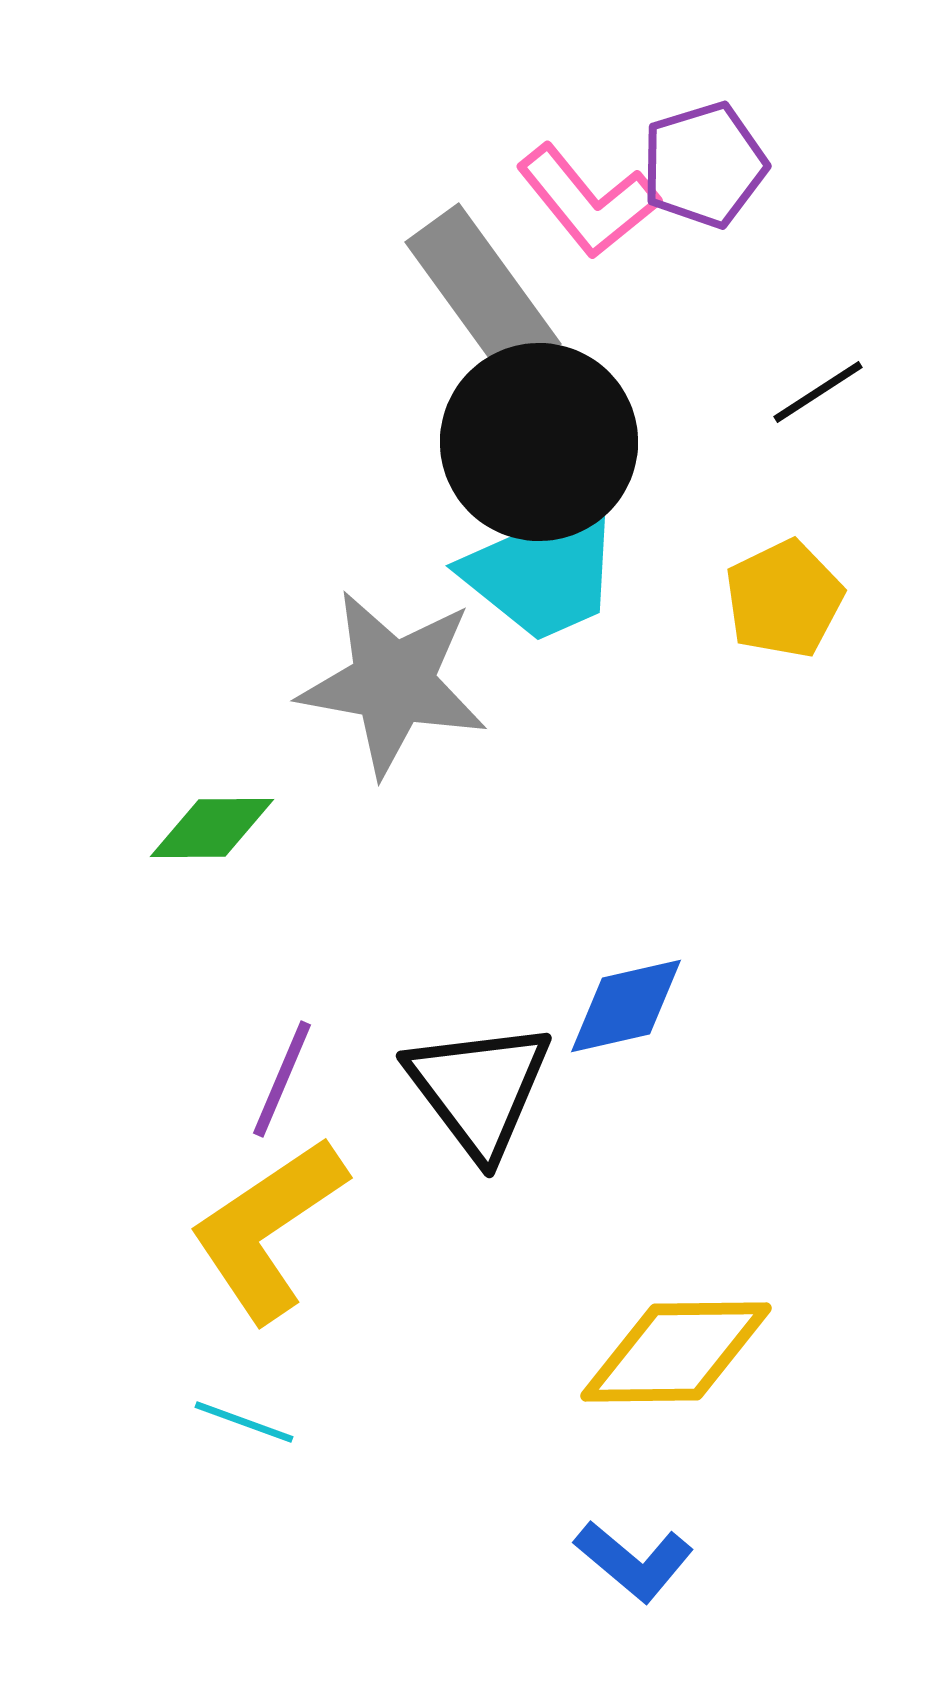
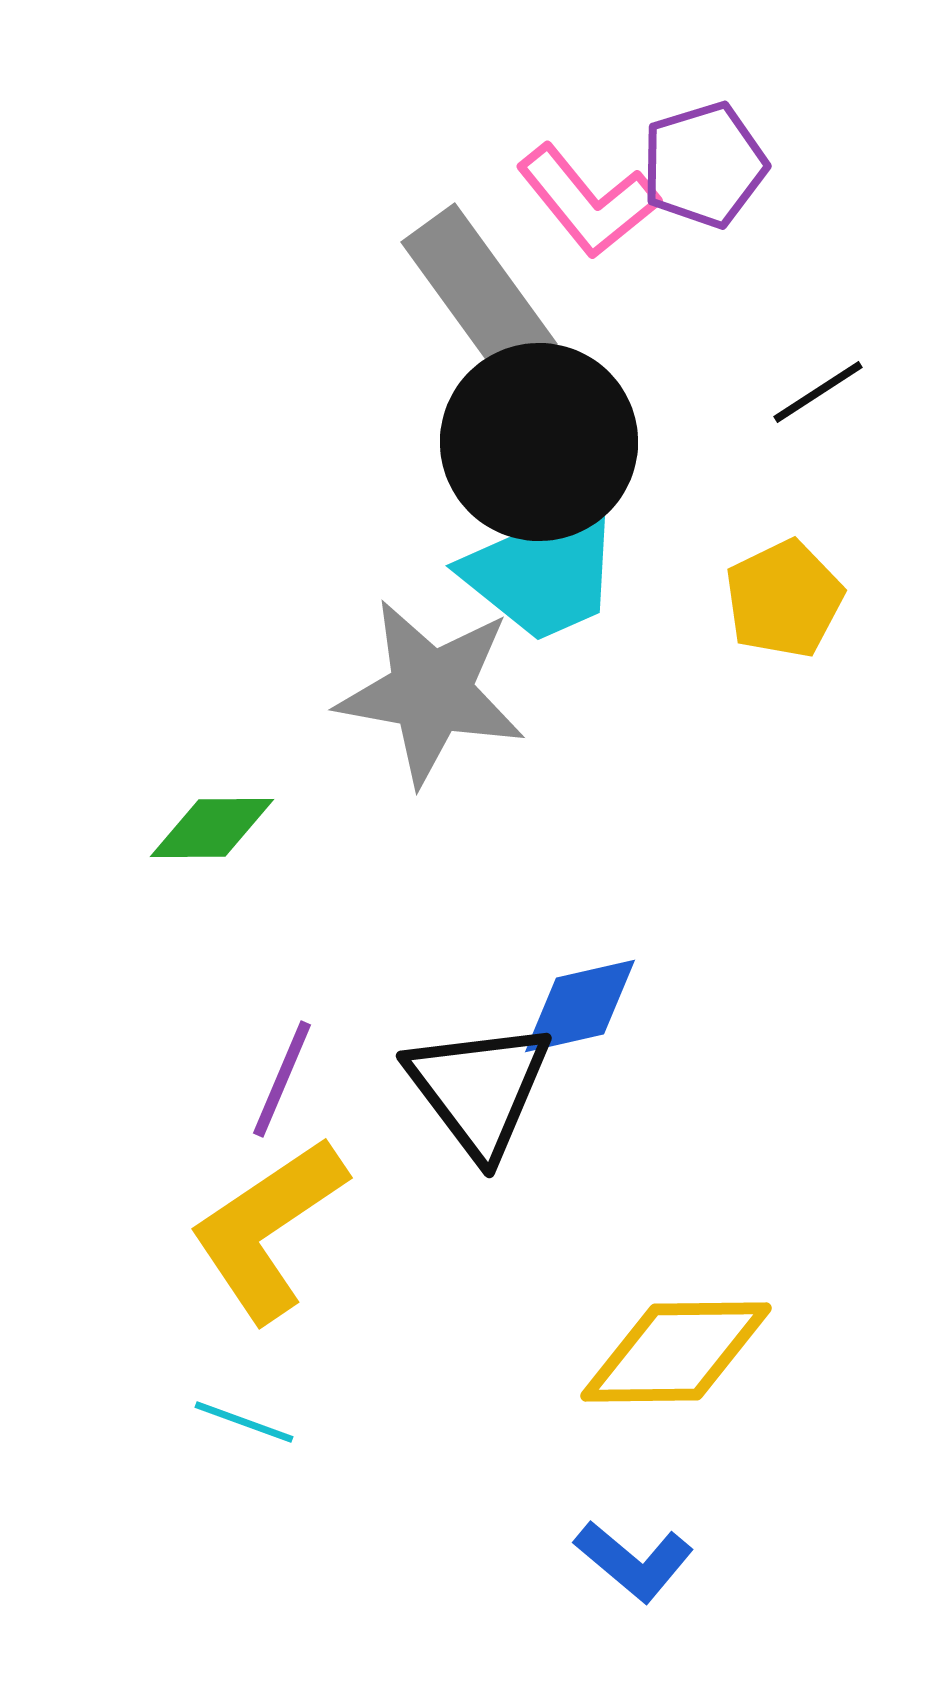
gray rectangle: moved 4 px left
gray star: moved 38 px right, 9 px down
blue diamond: moved 46 px left
